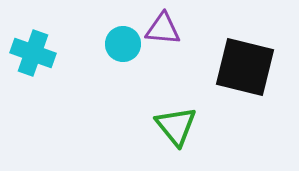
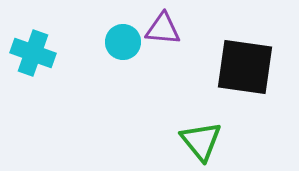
cyan circle: moved 2 px up
black square: rotated 6 degrees counterclockwise
green triangle: moved 25 px right, 15 px down
